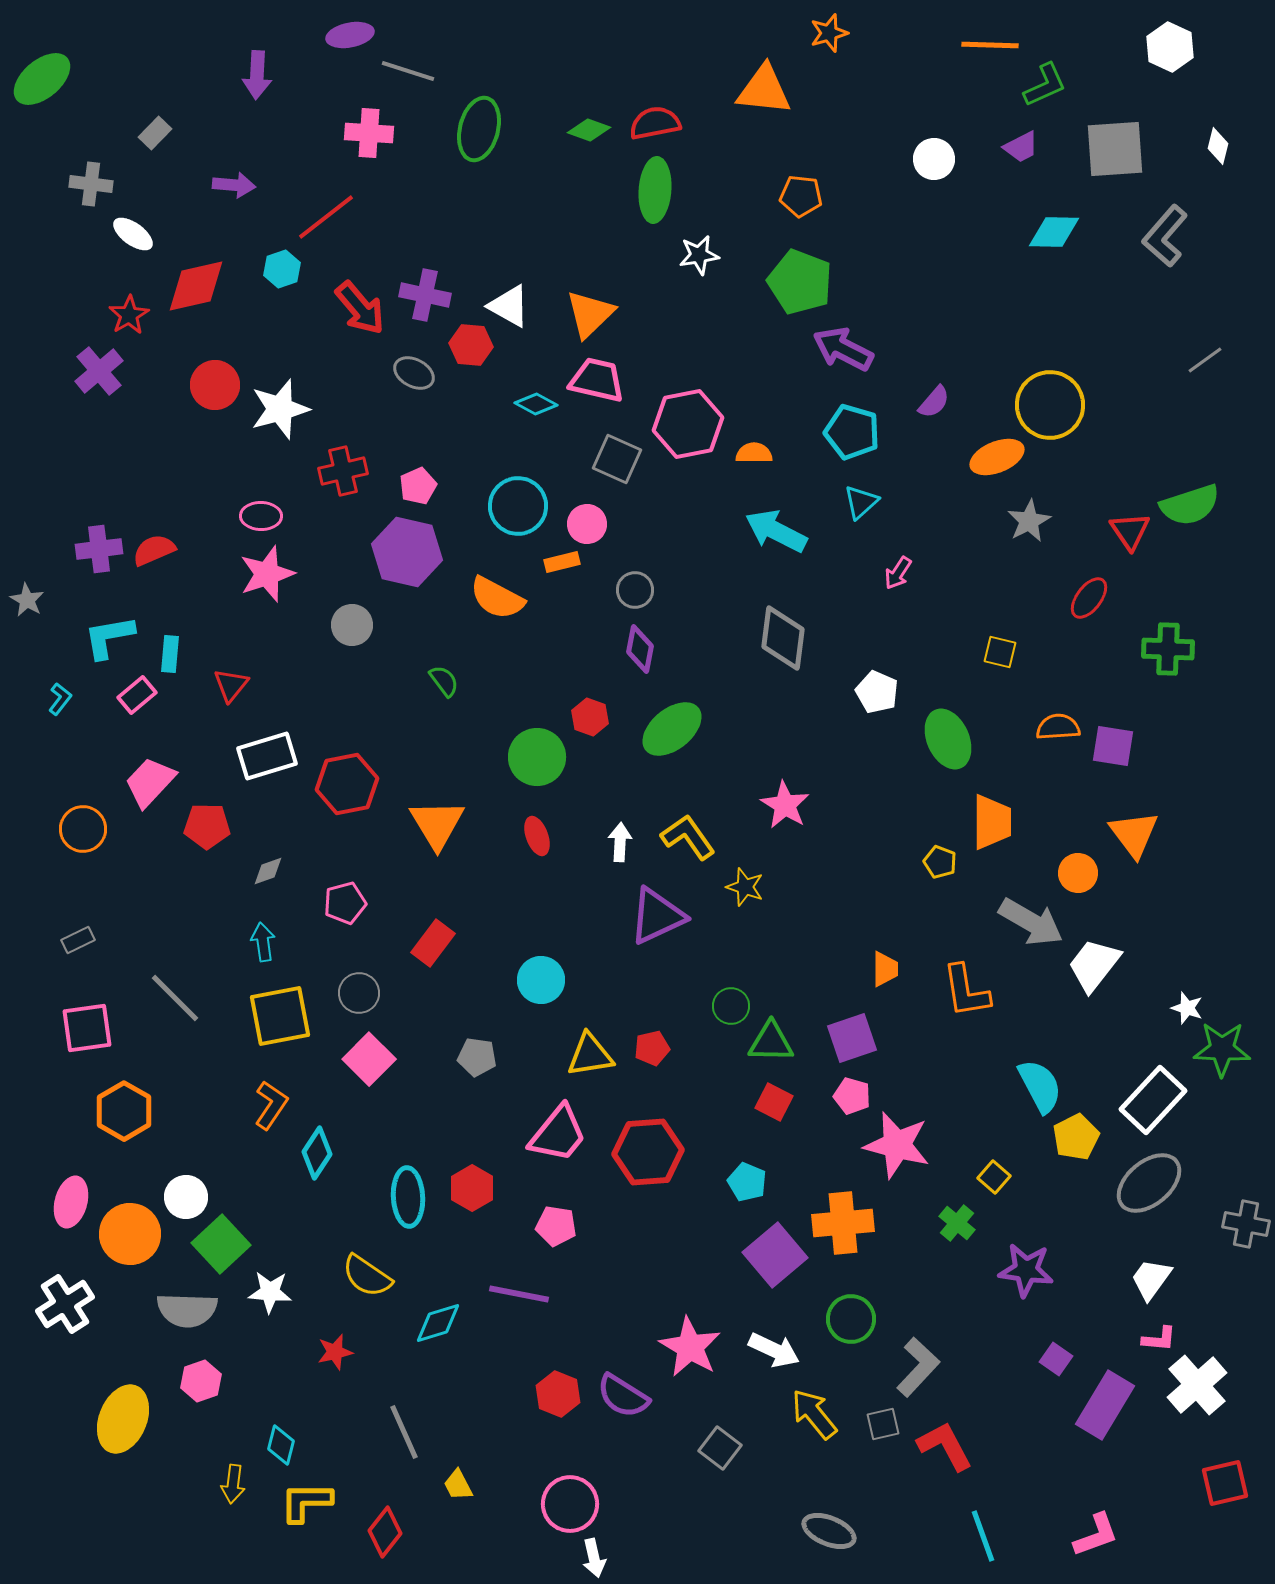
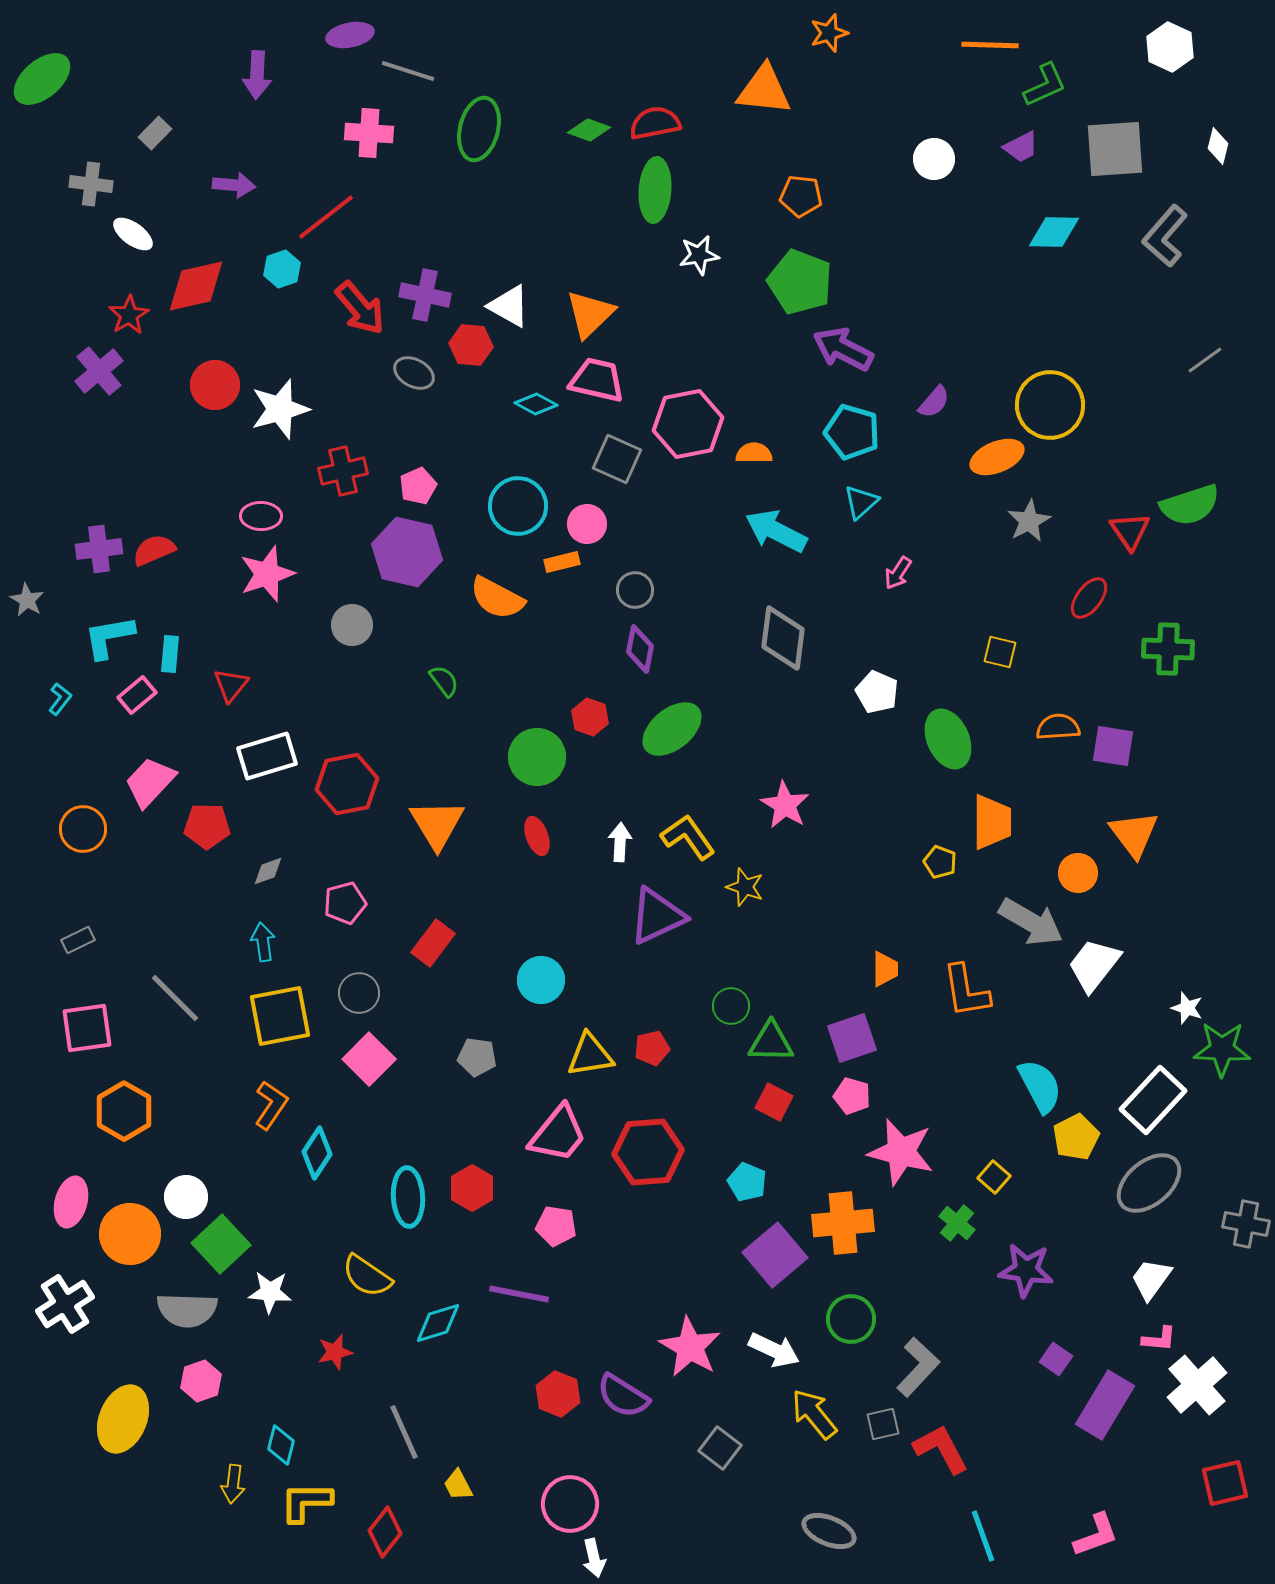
pink star at (897, 1145): moved 4 px right, 7 px down
red L-shape at (945, 1446): moved 4 px left, 3 px down
